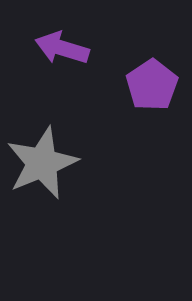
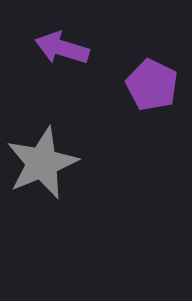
purple pentagon: rotated 12 degrees counterclockwise
